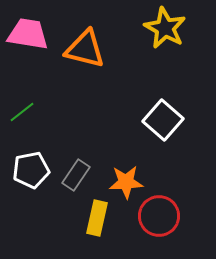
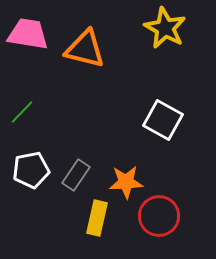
green line: rotated 8 degrees counterclockwise
white square: rotated 12 degrees counterclockwise
